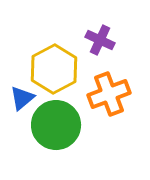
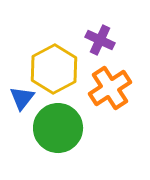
orange cross: moved 1 px right, 6 px up; rotated 12 degrees counterclockwise
blue triangle: rotated 12 degrees counterclockwise
green circle: moved 2 px right, 3 px down
